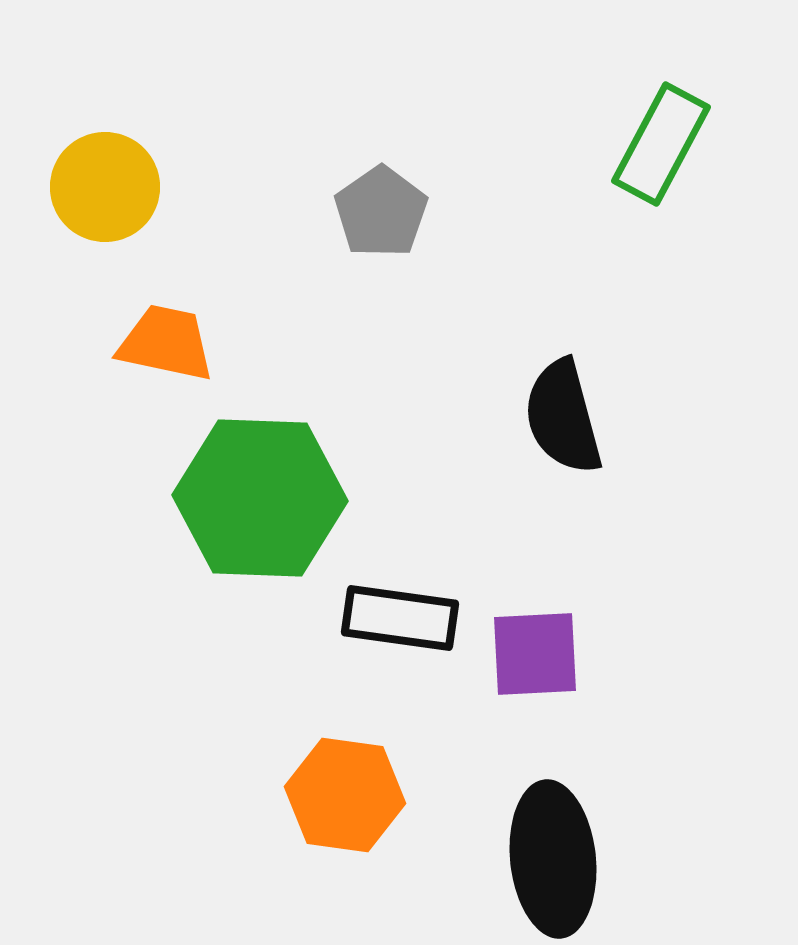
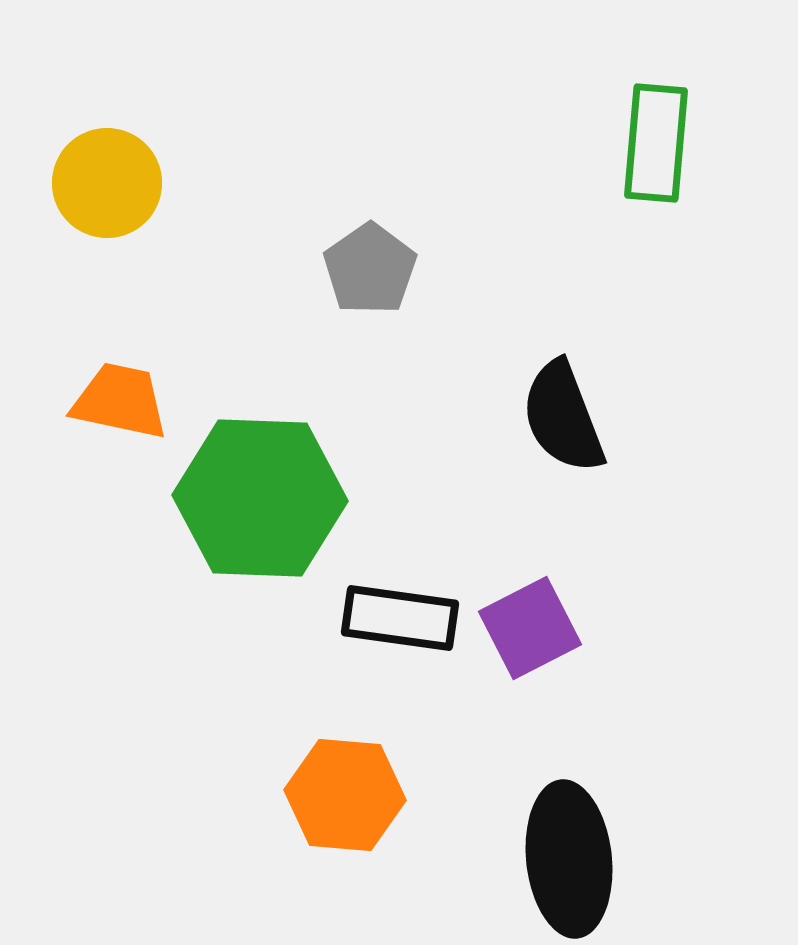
green rectangle: moved 5 px left, 1 px up; rotated 23 degrees counterclockwise
yellow circle: moved 2 px right, 4 px up
gray pentagon: moved 11 px left, 57 px down
orange trapezoid: moved 46 px left, 58 px down
black semicircle: rotated 6 degrees counterclockwise
purple square: moved 5 px left, 26 px up; rotated 24 degrees counterclockwise
orange hexagon: rotated 3 degrees counterclockwise
black ellipse: moved 16 px right
